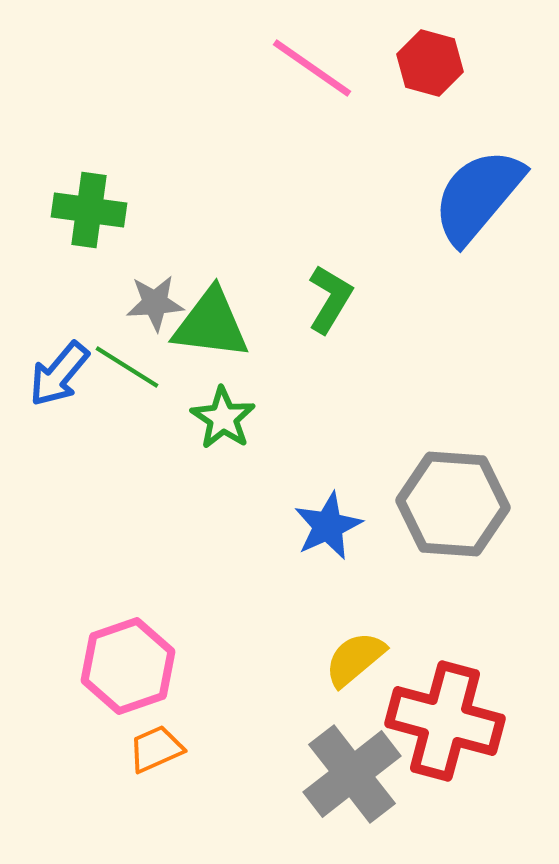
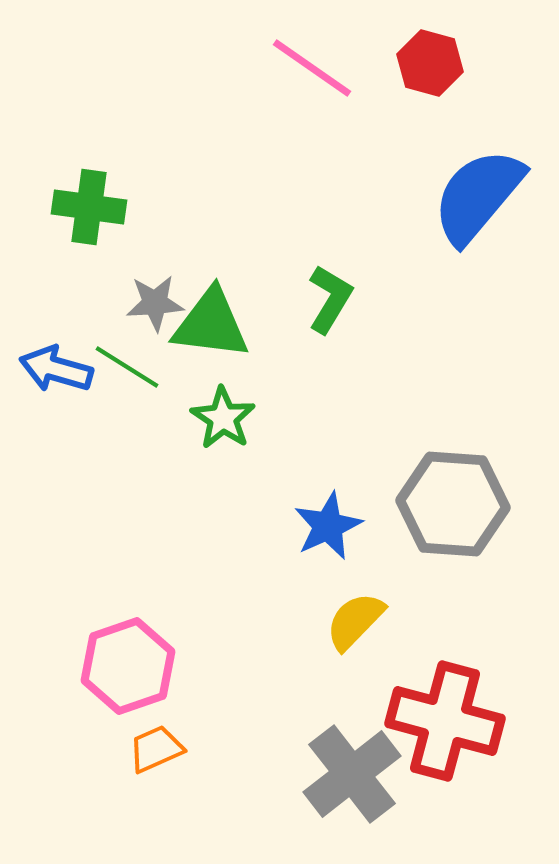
green cross: moved 3 px up
blue arrow: moved 3 px left, 5 px up; rotated 66 degrees clockwise
yellow semicircle: moved 38 px up; rotated 6 degrees counterclockwise
